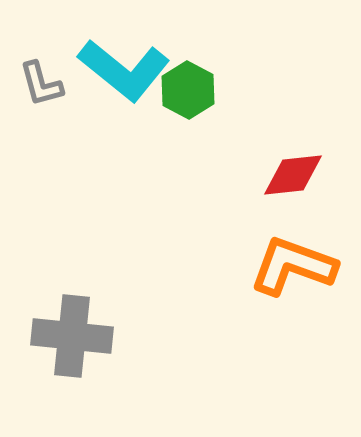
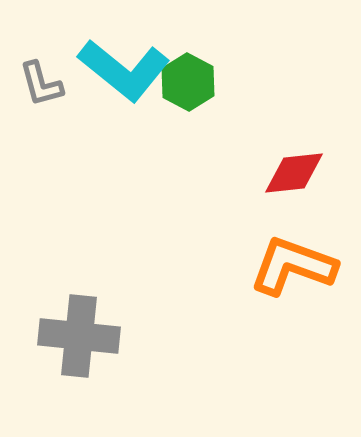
green hexagon: moved 8 px up
red diamond: moved 1 px right, 2 px up
gray cross: moved 7 px right
